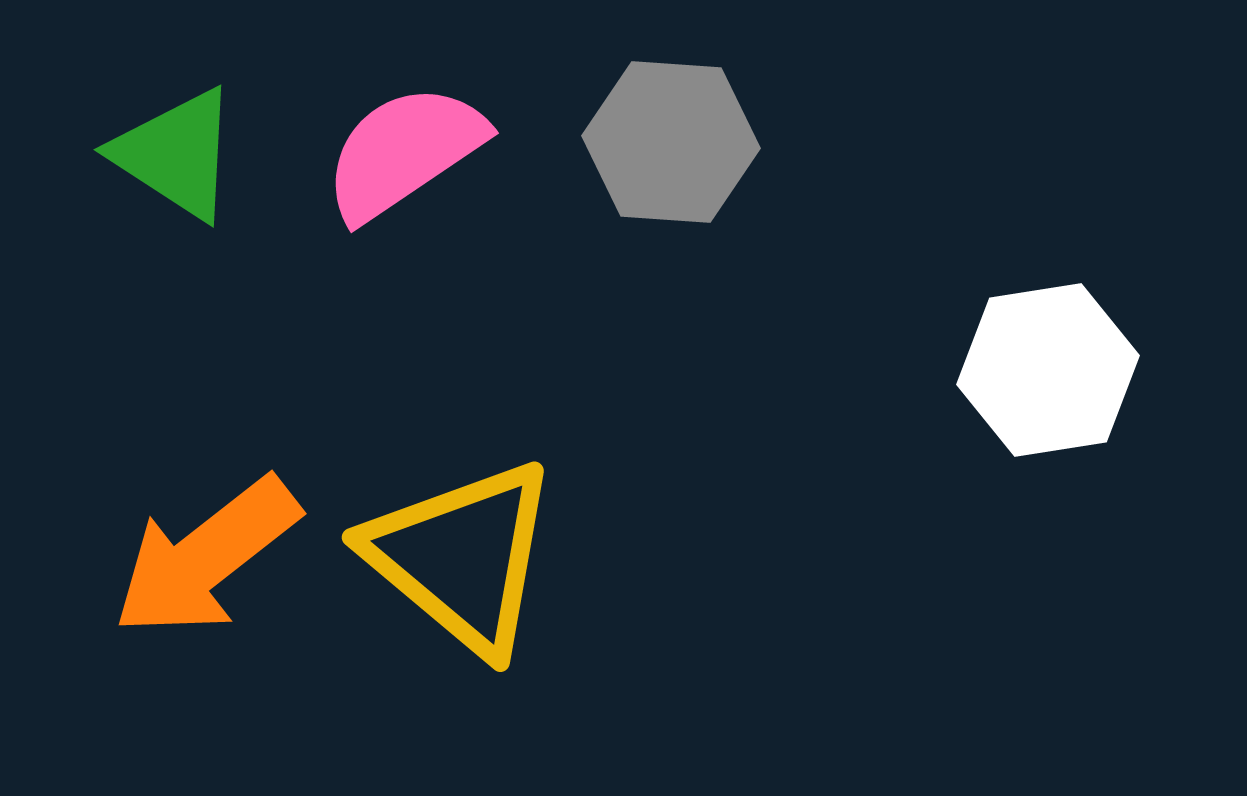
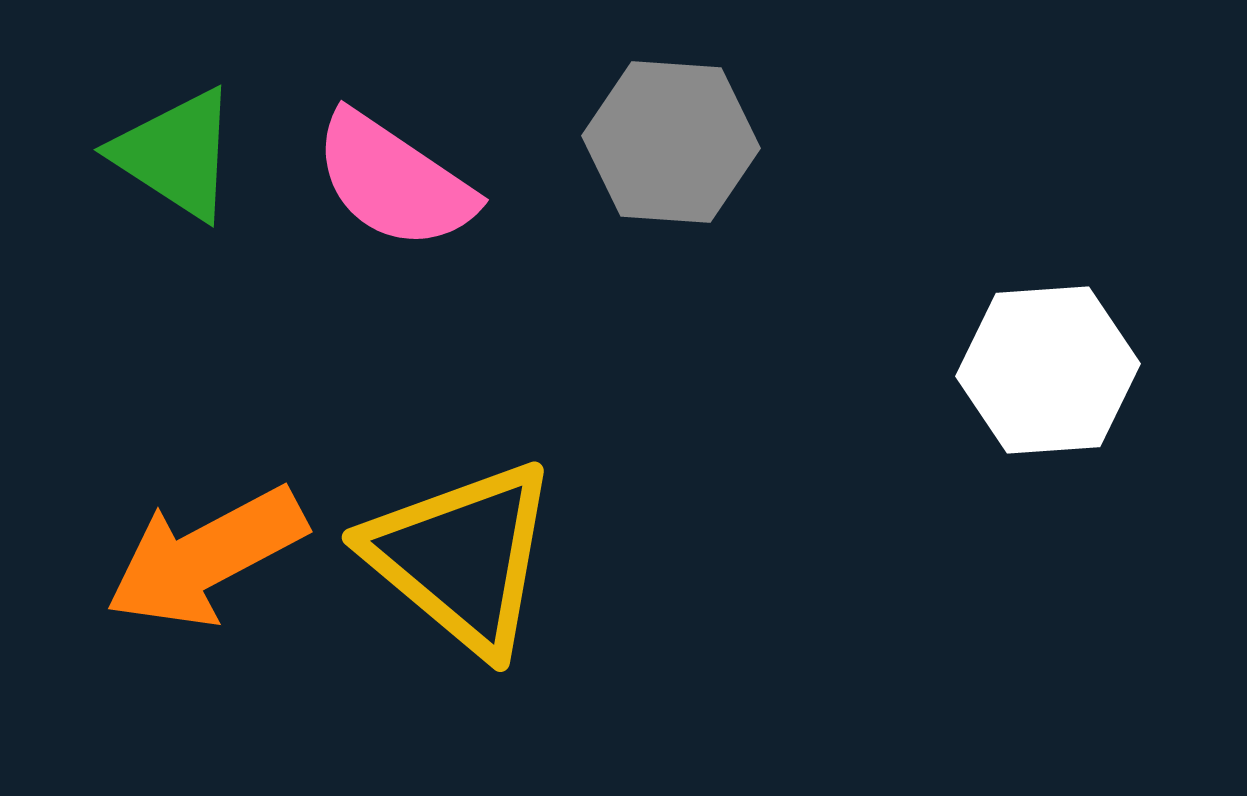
pink semicircle: moved 10 px left, 29 px down; rotated 112 degrees counterclockwise
white hexagon: rotated 5 degrees clockwise
orange arrow: rotated 10 degrees clockwise
